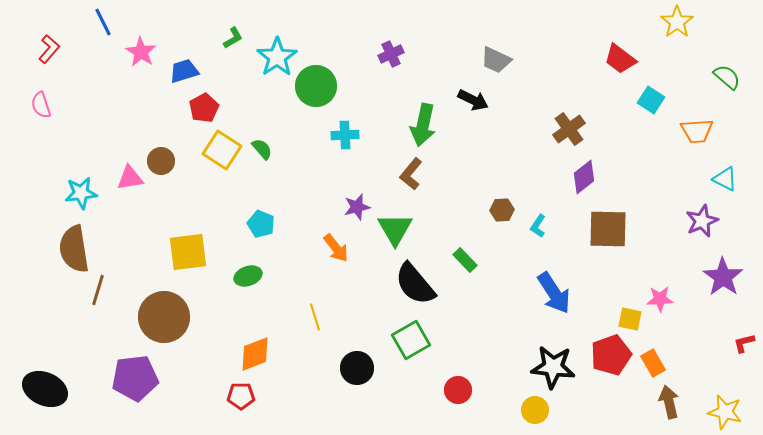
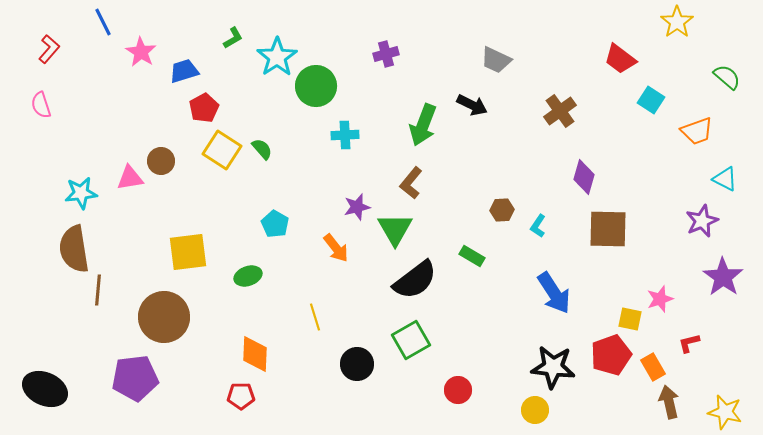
purple cross at (391, 54): moved 5 px left; rotated 10 degrees clockwise
black arrow at (473, 100): moved 1 px left, 5 px down
green arrow at (423, 125): rotated 9 degrees clockwise
brown cross at (569, 129): moved 9 px left, 18 px up
orange trapezoid at (697, 131): rotated 16 degrees counterclockwise
brown L-shape at (411, 174): moved 9 px down
purple diamond at (584, 177): rotated 36 degrees counterclockwise
cyan pentagon at (261, 224): moved 14 px right; rotated 8 degrees clockwise
green rectangle at (465, 260): moved 7 px right, 4 px up; rotated 15 degrees counterclockwise
black semicircle at (415, 284): moved 4 px up; rotated 87 degrees counterclockwise
brown line at (98, 290): rotated 12 degrees counterclockwise
pink star at (660, 299): rotated 16 degrees counterclockwise
red L-shape at (744, 343): moved 55 px left
orange diamond at (255, 354): rotated 66 degrees counterclockwise
orange rectangle at (653, 363): moved 4 px down
black circle at (357, 368): moved 4 px up
